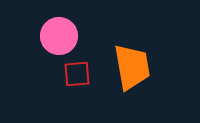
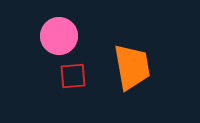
red square: moved 4 px left, 2 px down
